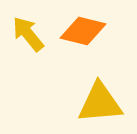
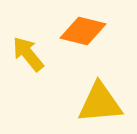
yellow arrow: moved 20 px down
